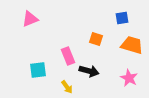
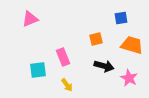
blue square: moved 1 px left
orange square: rotated 32 degrees counterclockwise
pink rectangle: moved 5 px left, 1 px down
black arrow: moved 15 px right, 5 px up
yellow arrow: moved 2 px up
